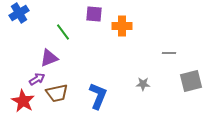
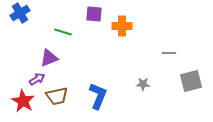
blue cross: moved 1 px right
green line: rotated 36 degrees counterclockwise
brown trapezoid: moved 3 px down
